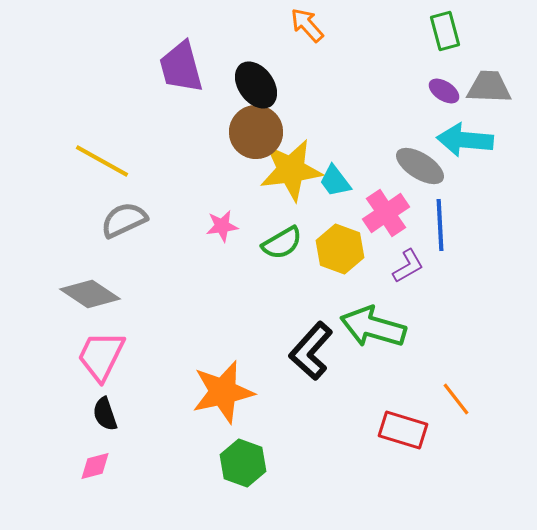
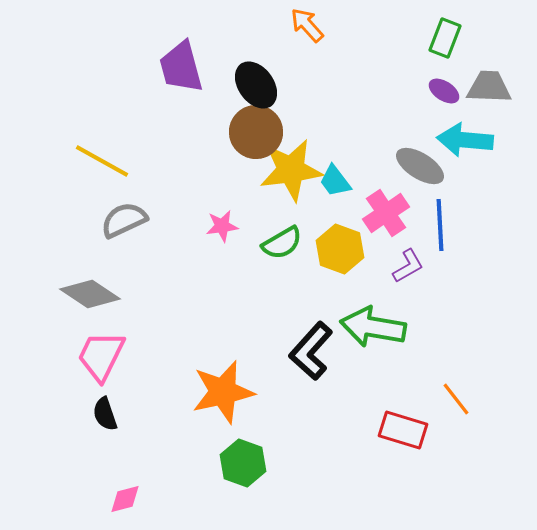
green rectangle: moved 7 px down; rotated 36 degrees clockwise
green arrow: rotated 6 degrees counterclockwise
pink diamond: moved 30 px right, 33 px down
